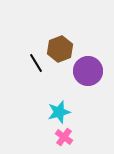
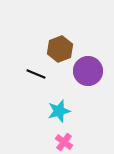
black line: moved 11 px down; rotated 36 degrees counterclockwise
cyan star: moved 1 px up
pink cross: moved 5 px down
